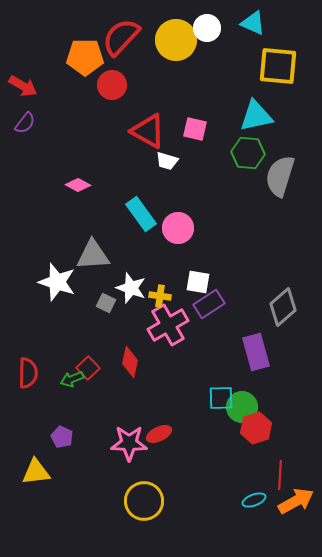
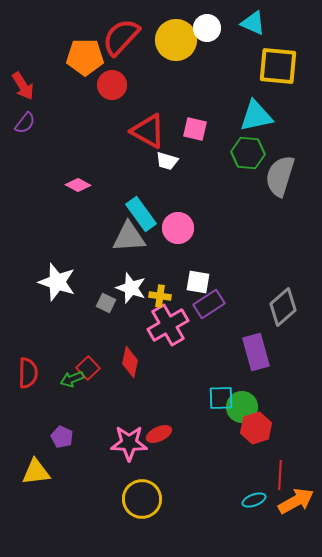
red arrow at (23, 86): rotated 28 degrees clockwise
gray triangle at (93, 255): moved 36 px right, 18 px up
yellow circle at (144, 501): moved 2 px left, 2 px up
